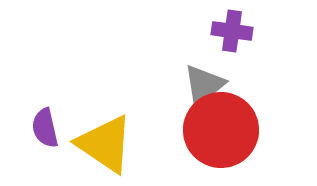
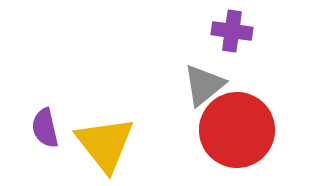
red circle: moved 16 px right
yellow triangle: rotated 18 degrees clockwise
